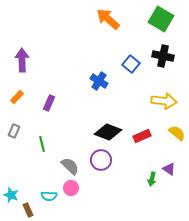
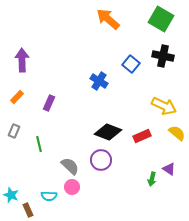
yellow arrow: moved 5 px down; rotated 20 degrees clockwise
green line: moved 3 px left
pink circle: moved 1 px right, 1 px up
